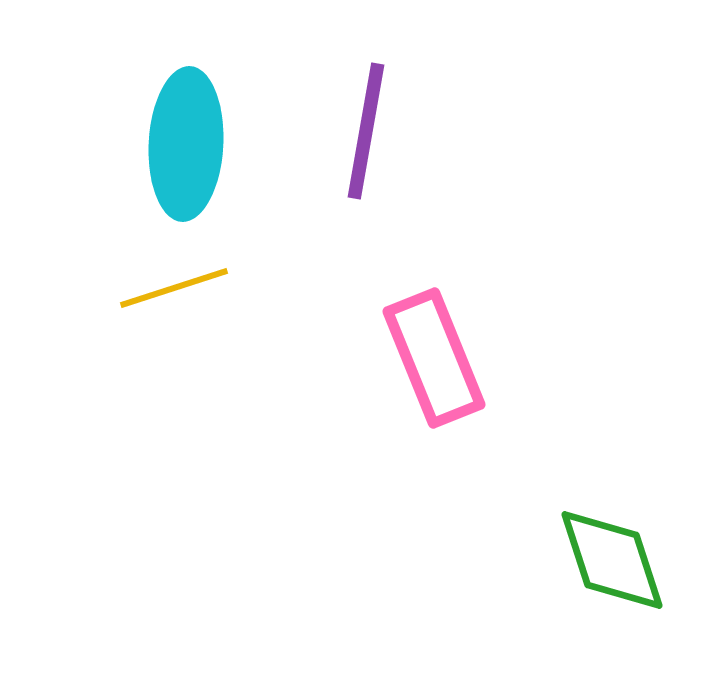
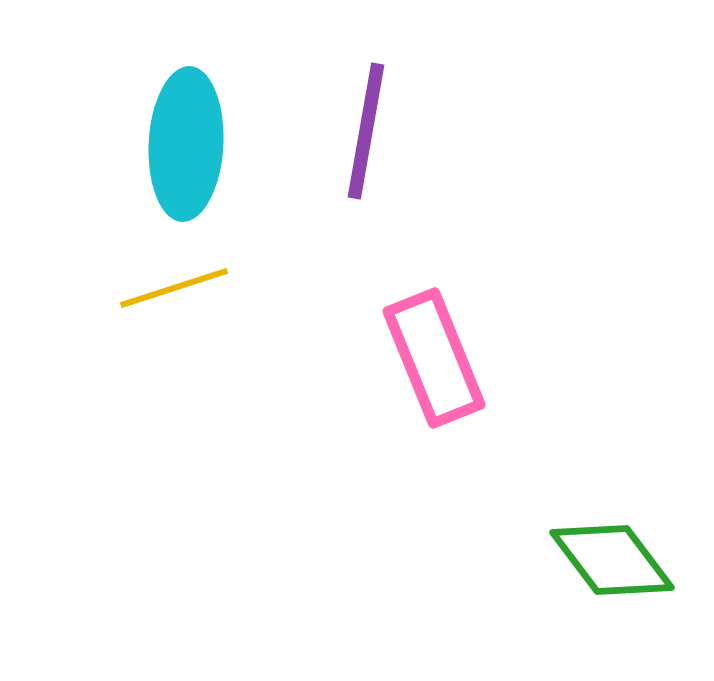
green diamond: rotated 19 degrees counterclockwise
